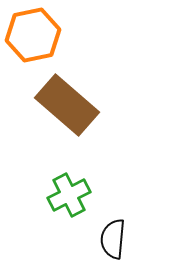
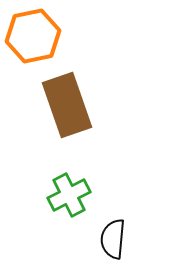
orange hexagon: moved 1 px down
brown rectangle: rotated 30 degrees clockwise
